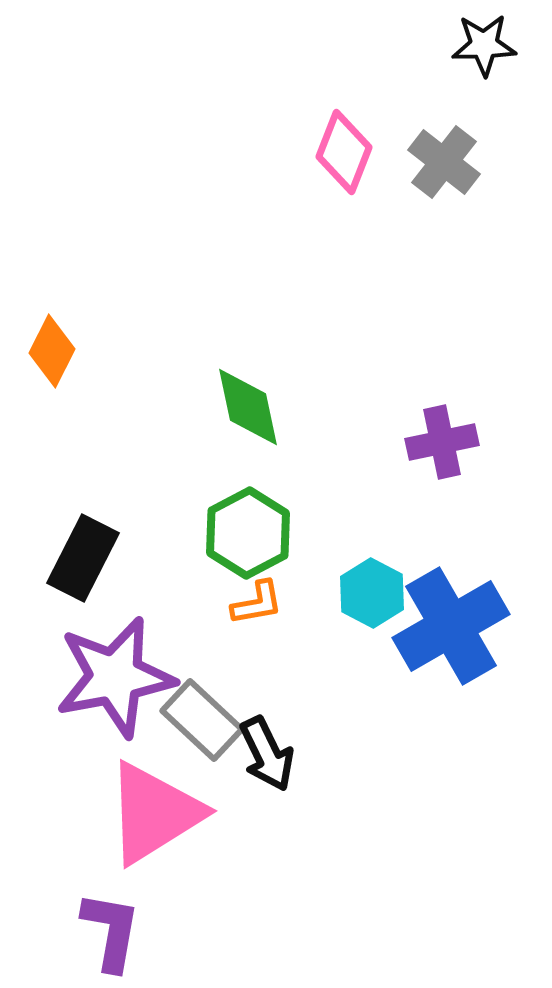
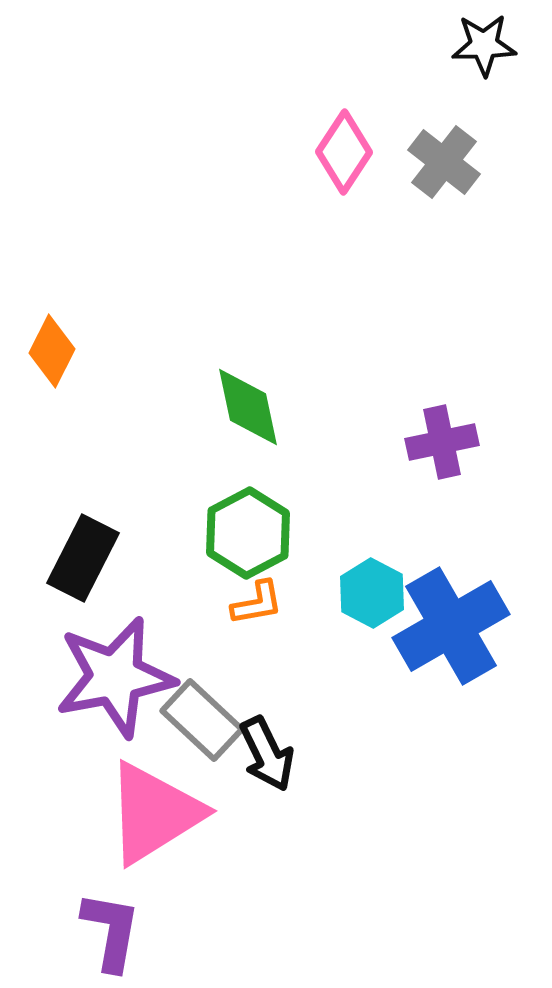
pink diamond: rotated 12 degrees clockwise
